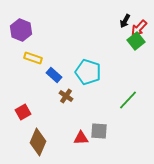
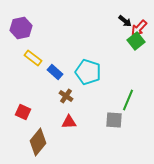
black arrow: rotated 80 degrees counterclockwise
purple hexagon: moved 2 px up; rotated 25 degrees clockwise
yellow rectangle: rotated 18 degrees clockwise
blue rectangle: moved 1 px right, 3 px up
green line: rotated 20 degrees counterclockwise
red square: rotated 35 degrees counterclockwise
gray square: moved 15 px right, 11 px up
red triangle: moved 12 px left, 16 px up
brown diamond: rotated 16 degrees clockwise
